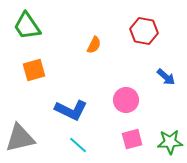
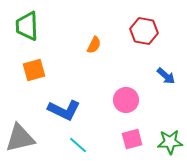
green trapezoid: rotated 32 degrees clockwise
blue arrow: moved 1 px up
blue L-shape: moved 7 px left
